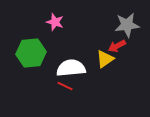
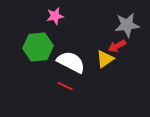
pink star: moved 6 px up; rotated 30 degrees counterclockwise
green hexagon: moved 7 px right, 6 px up
white semicircle: moved 6 px up; rotated 32 degrees clockwise
